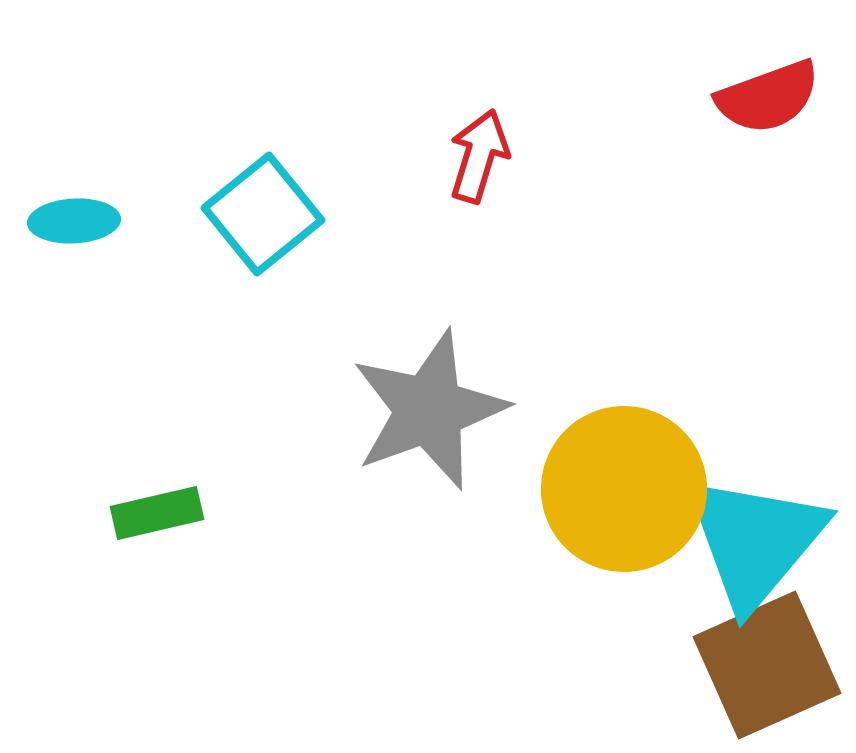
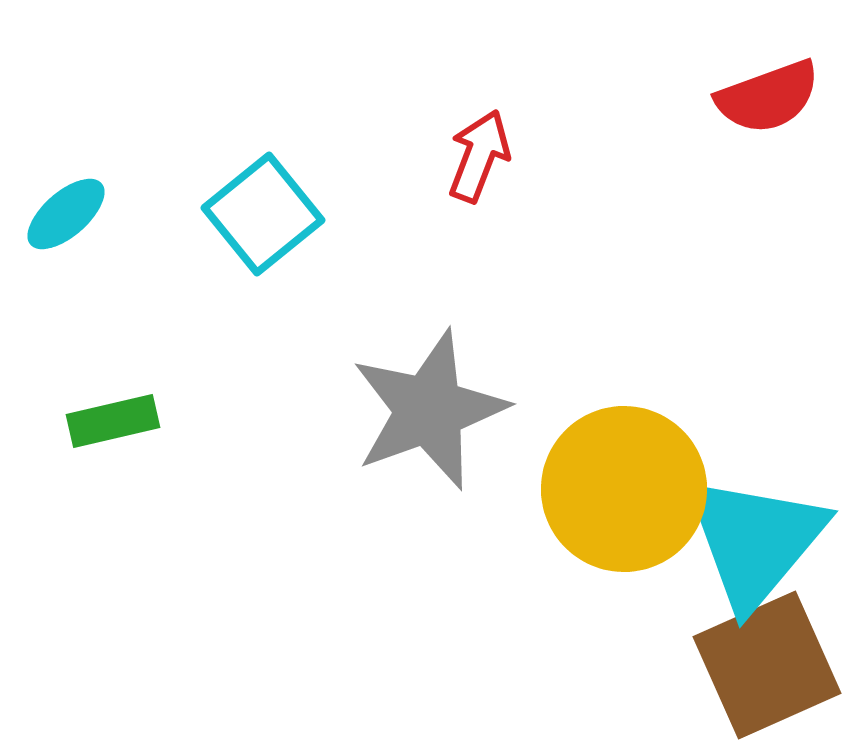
red arrow: rotated 4 degrees clockwise
cyan ellipse: moved 8 px left, 7 px up; rotated 38 degrees counterclockwise
green rectangle: moved 44 px left, 92 px up
